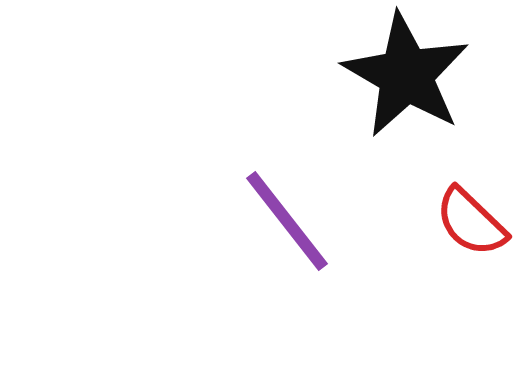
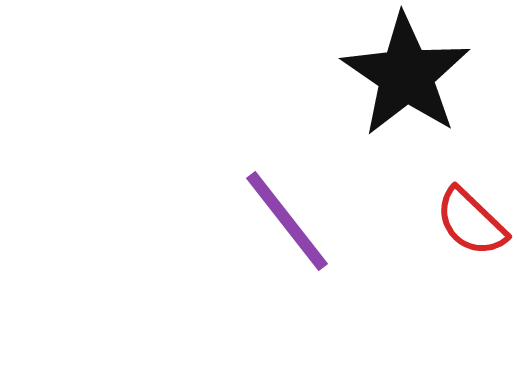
black star: rotated 4 degrees clockwise
